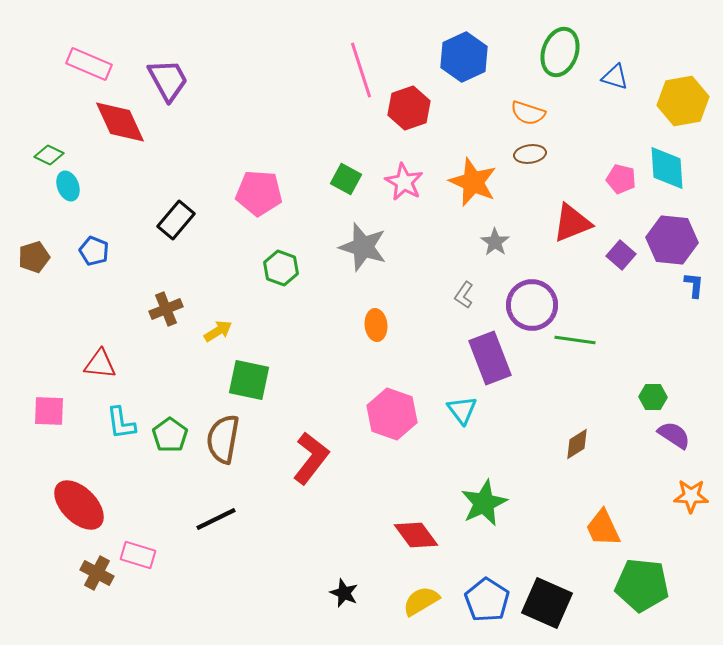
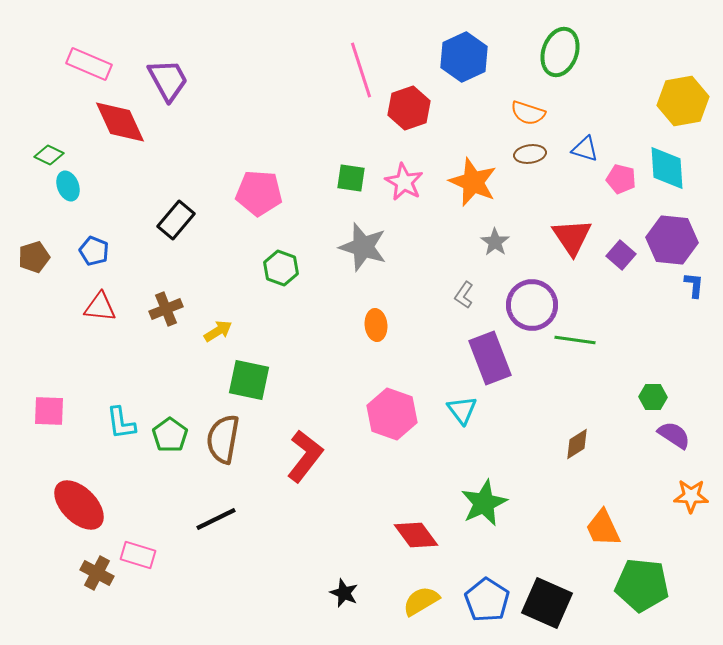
blue triangle at (615, 77): moved 30 px left, 72 px down
green square at (346, 179): moved 5 px right, 1 px up; rotated 20 degrees counterclockwise
red triangle at (572, 223): moved 14 px down; rotated 42 degrees counterclockwise
red triangle at (100, 364): moved 57 px up
red L-shape at (311, 458): moved 6 px left, 2 px up
